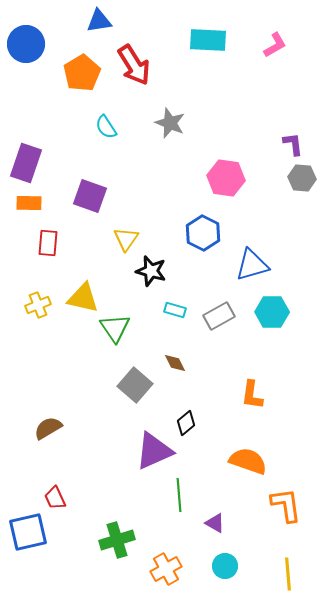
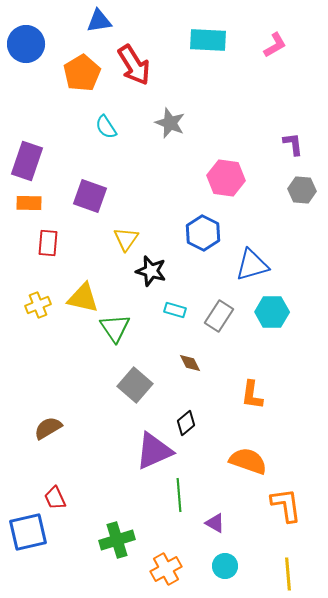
purple rectangle at (26, 163): moved 1 px right, 2 px up
gray hexagon at (302, 178): moved 12 px down
gray rectangle at (219, 316): rotated 28 degrees counterclockwise
brown diamond at (175, 363): moved 15 px right
